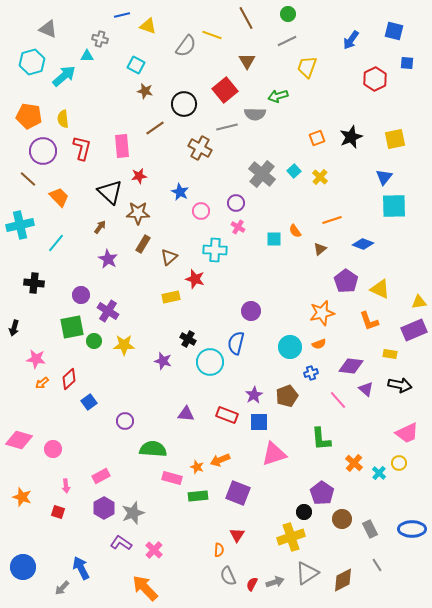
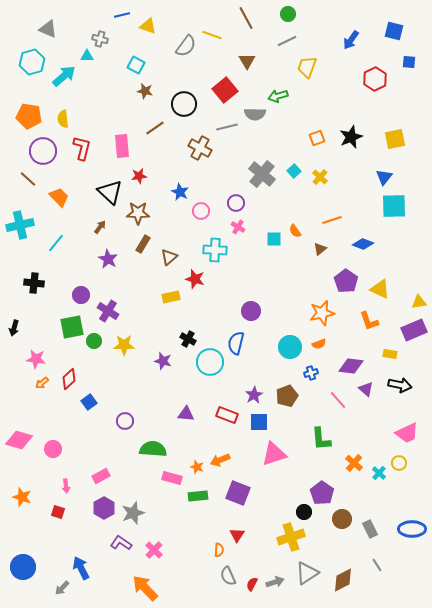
blue square at (407, 63): moved 2 px right, 1 px up
